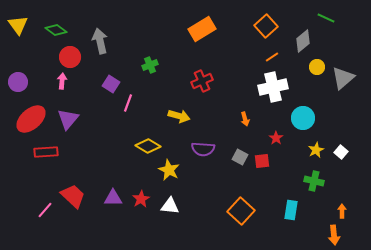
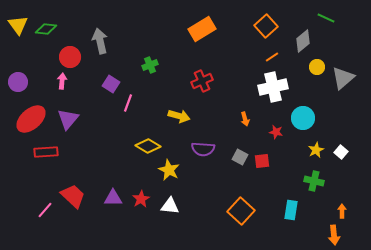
green diamond at (56, 30): moved 10 px left, 1 px up; rotated 30 degrees counterclockwise
red star at (276, 138): moved 6 px up; rotated 24 degrees counterclockwise
